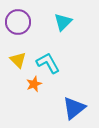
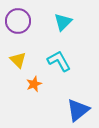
purple circle: moved 1 px up
cyan L-shape: moved 11 px right, 2 px up
blue triangle: moved 4 px right, 2 px down
